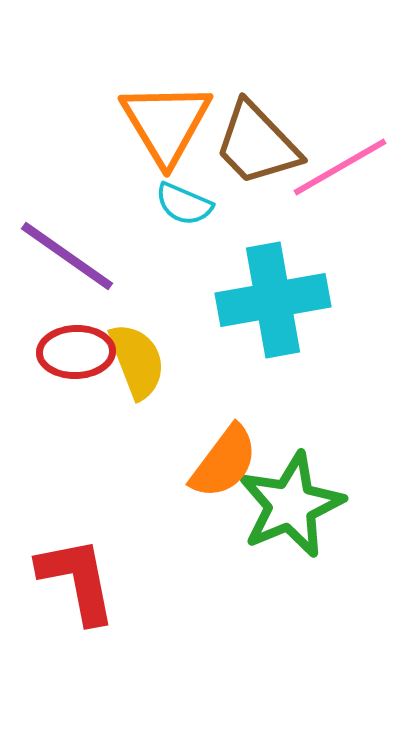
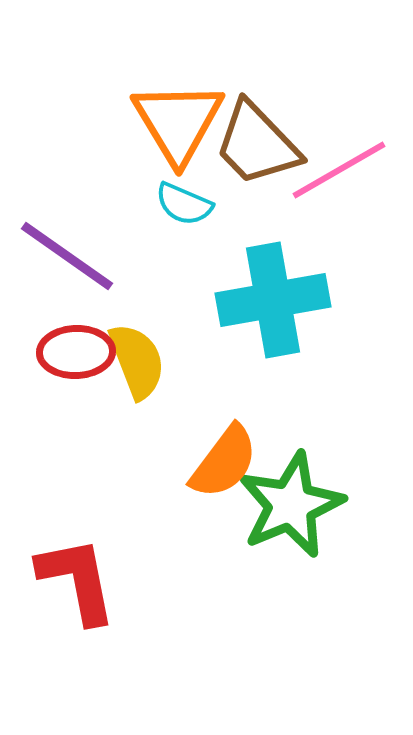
orange triangle: moved 12 px right, 1 px up
pink line: moved 1 px left, 3 px down
